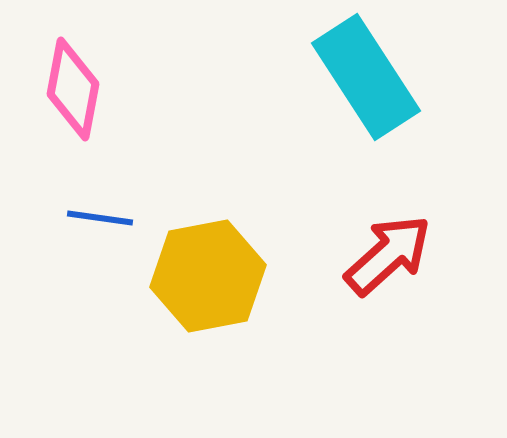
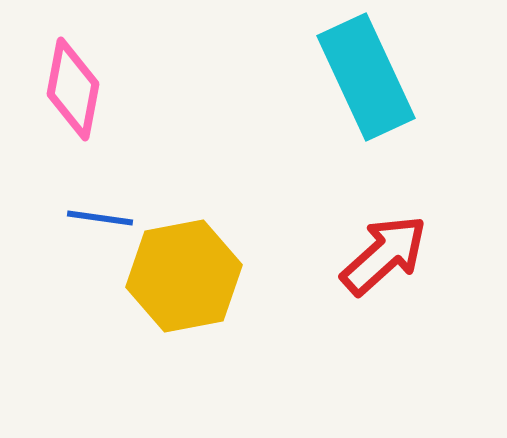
cyan rectangle: rotated 8 degrees clockwise
red arrow: moved 4 px left
yellow hexagon: moved 24 px left
